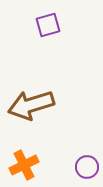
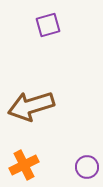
brown arrow: moved 1 px down
